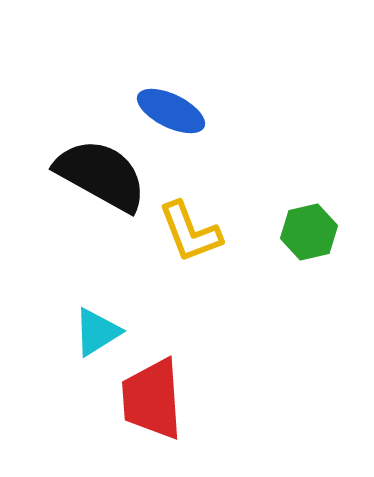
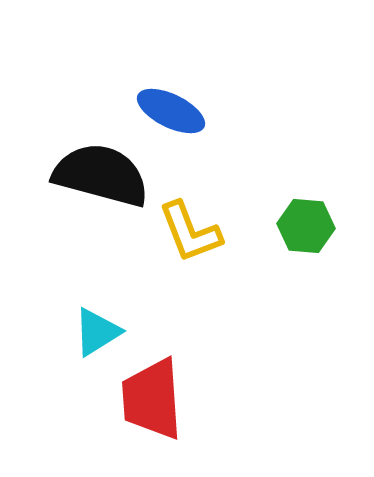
black semicircle: rotated 14 degrees counterclockwise
green hexagon: moved 3 px left, 6 px up; rotated 18 degrees clockwise
